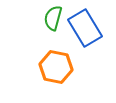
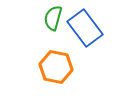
blue rectangle: rotated 6 degrees counterclockwise
